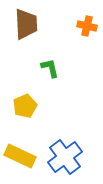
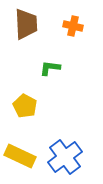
orange cross: moved 14 px left
green L-shape: rotated 70 degrees counterclockwise
yellow pentagon: rotated 20 degrees counterclockwise
